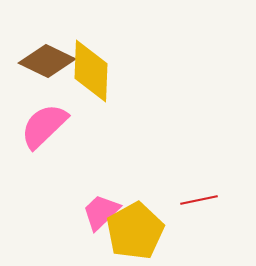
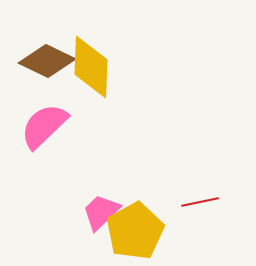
yellow diamond: moved 4 px up
red line: moved 1 px right, 2 px down
